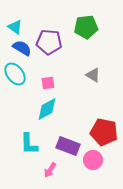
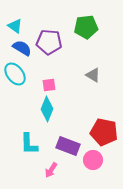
cyan triangle: moved 1 px up
pink square: moved 1 px right, 2 px down
cyan diamond: rotated 40 degrees counterclockwise
pink arrow: moved 1 px right
